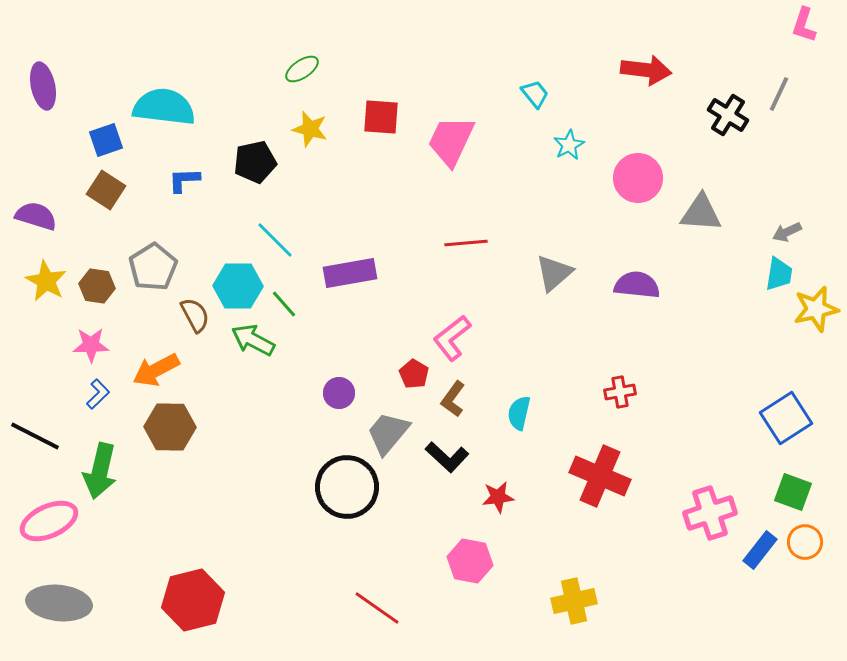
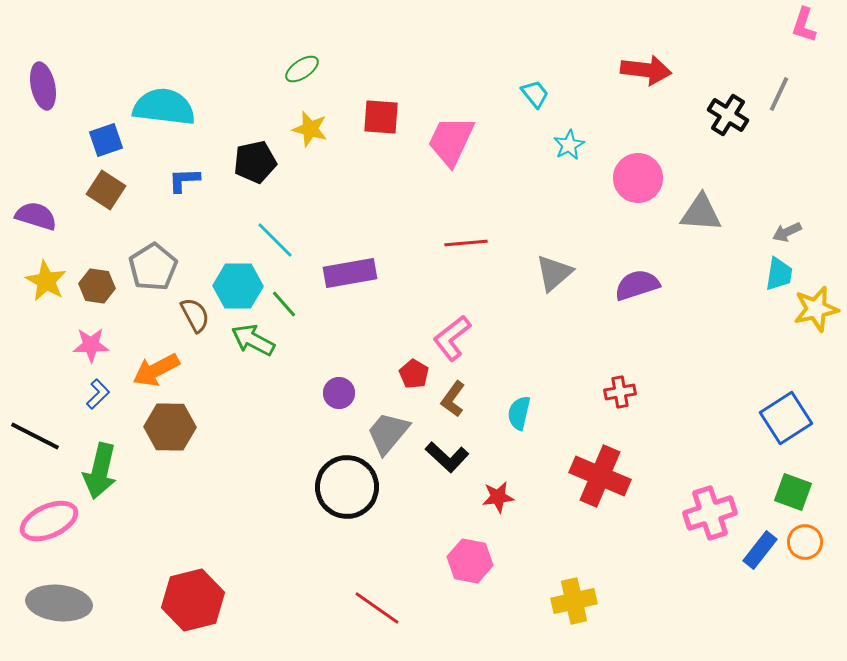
purple semicircle at (637, 285): rotated 24 degrees counterclockwise
